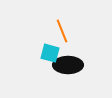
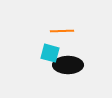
orange line: rotated 70 degrees counterclockwise
